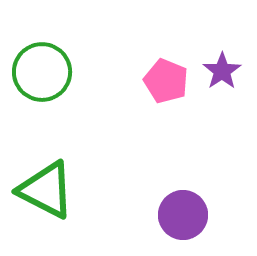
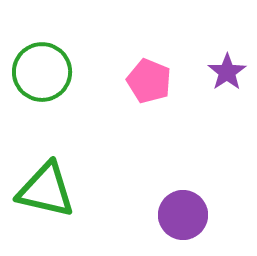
purple star: moved 5 px right, 1 px down
pink pentagon: moved 17 px left
green triangle: rotated 14 degrees counterclockwise
